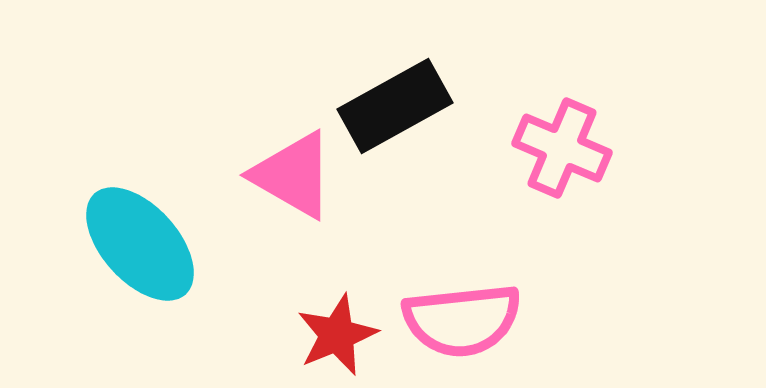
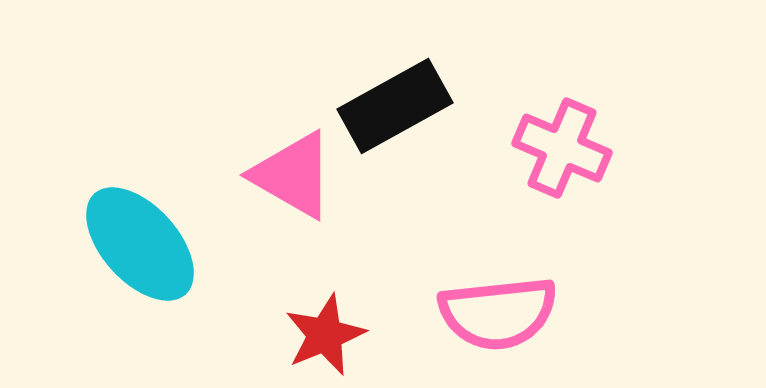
pink semicircle: moved 36 px right, 7 px up
red star: moved 12 px left
